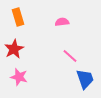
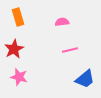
pink line: moved 6 px up; rotated 56 degrees counterclockwise
blue trapezoid: rotated 70 degrees clockwise
